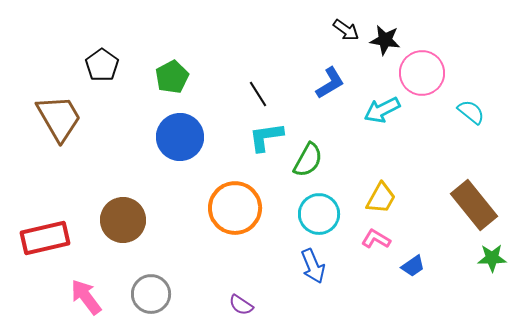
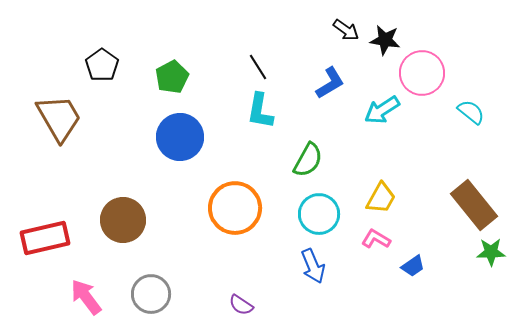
black line: moved 27 px up
cyan arrow: rotated 6 degrees counterclockwise
cyan L-shape: moved 6 px left, 26 px up; rotated 72 degrees counterclockwise
green star: moved 1 px left, 6 px up
